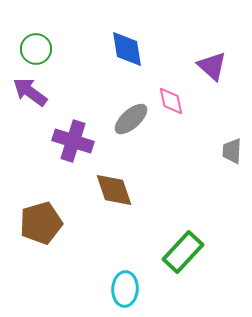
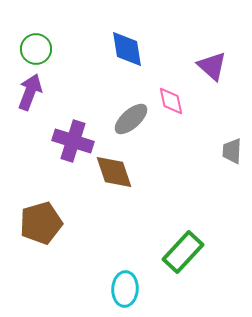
purple arrow: rotated 75 degrees clockwise
brown diamond: moved 18 px up
